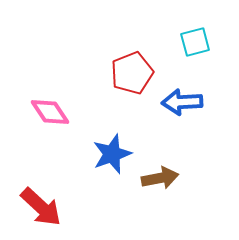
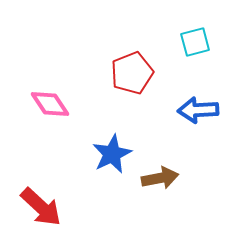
blue arrow: moved 16 px right, 8 px down
pink diamond: moved 8 px up
blue star: rotated 6 degrees counterclockwise
